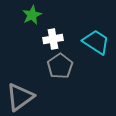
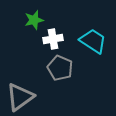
green star: moved 2 px right, 5 px down; rotated 12 degrees clockwise
cyan trapezoid: moved 3 px left, 1 px up
gray pentagon: moved 2 px down; rotated 15 degrees counterclockwise
